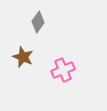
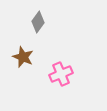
pink cross: moved 2 px left, 4 px down
